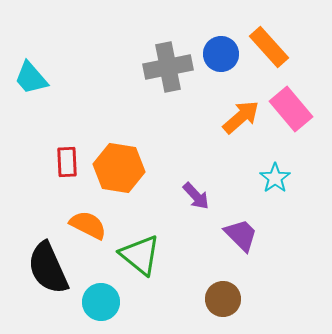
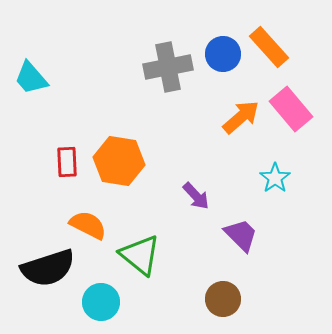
blue circle: moved 2 px right
orange hexagon: moved 7 px up
black semicircle: rotated 84 degrees counterclockwise
